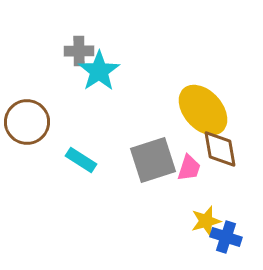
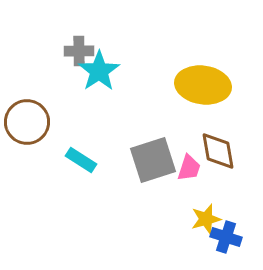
yellow ellipse: moved 25 px up; rotated 40 degrees counterclockwise
brown diamond: moved 2 px left, 2 px down
yellow star: moved 2 px up
